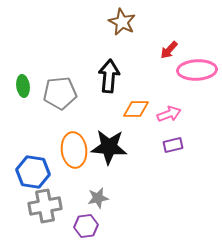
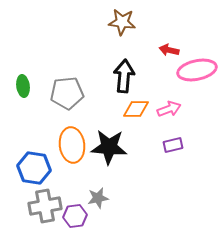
brown star: rotated 20 degrees counterclockwise
red arrow: rotated 60 degrees clockwise
pink ellipse: rotated 9 degrees counterclockwise
black arrow: moved 15 px right
gray pentagon: moved 7 px right
pink arrow: moved 5 px up
orange ellipse: moved 2 px left, 5 px up
blue hexagon: moved 1 px right, 4 px up
purple hexagon: moved 11 px left, 10 px up
